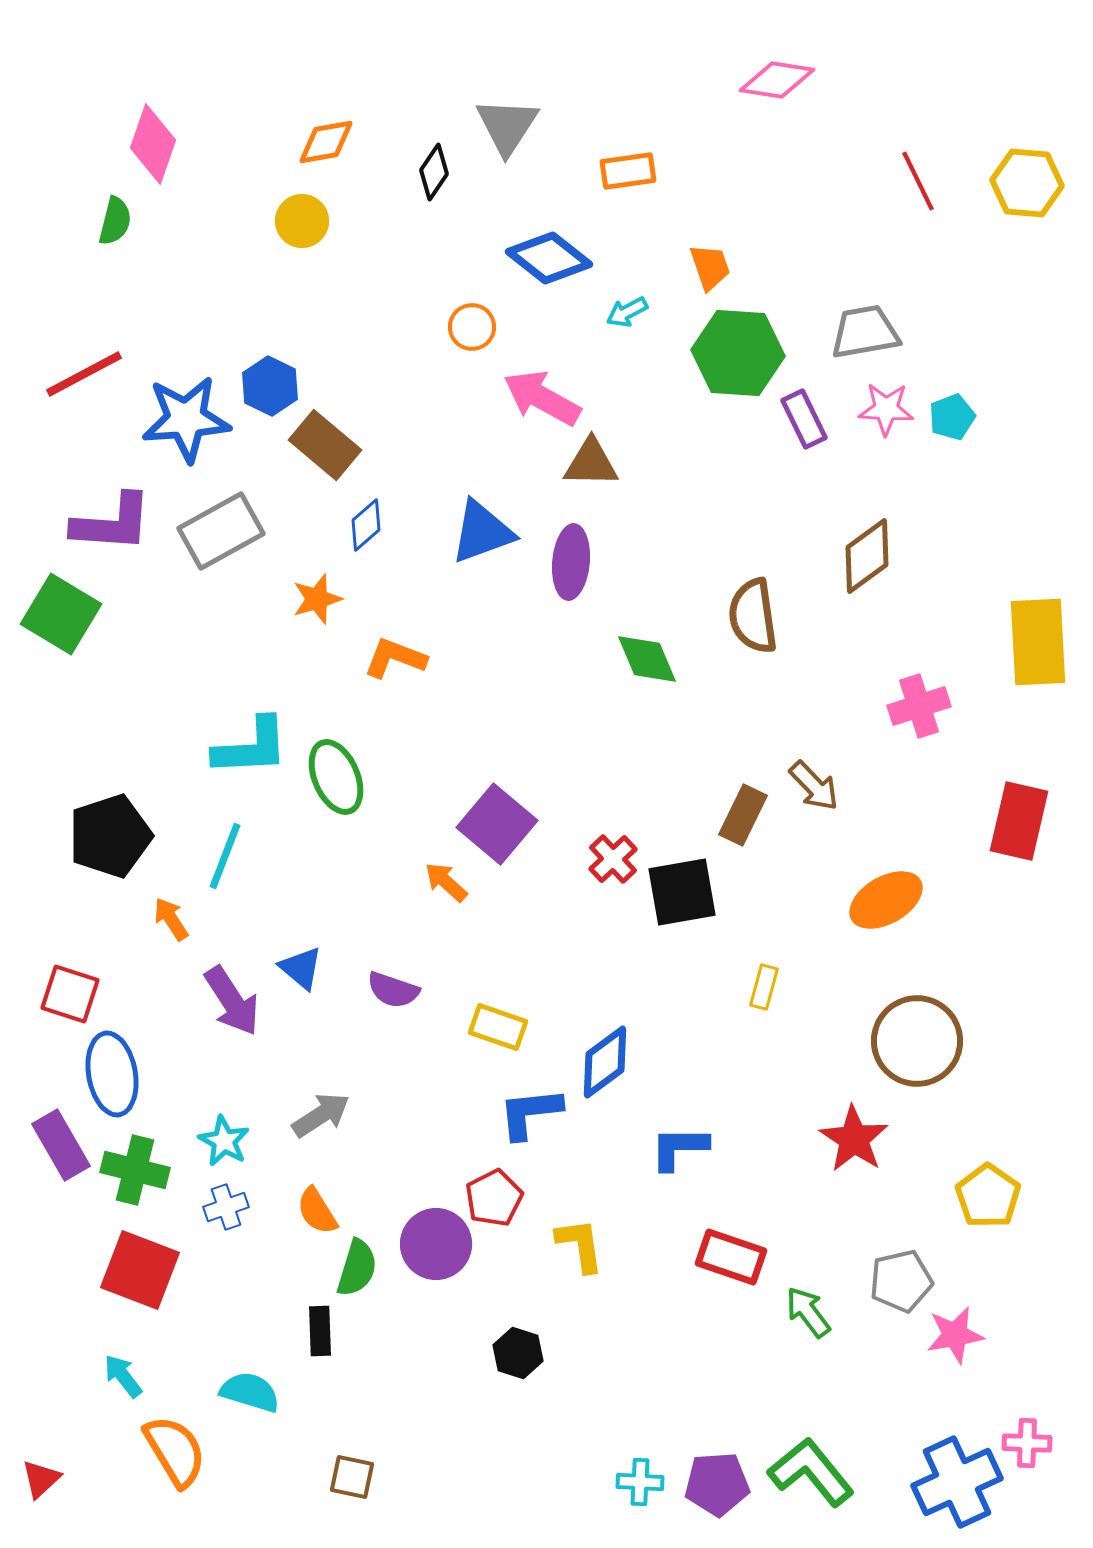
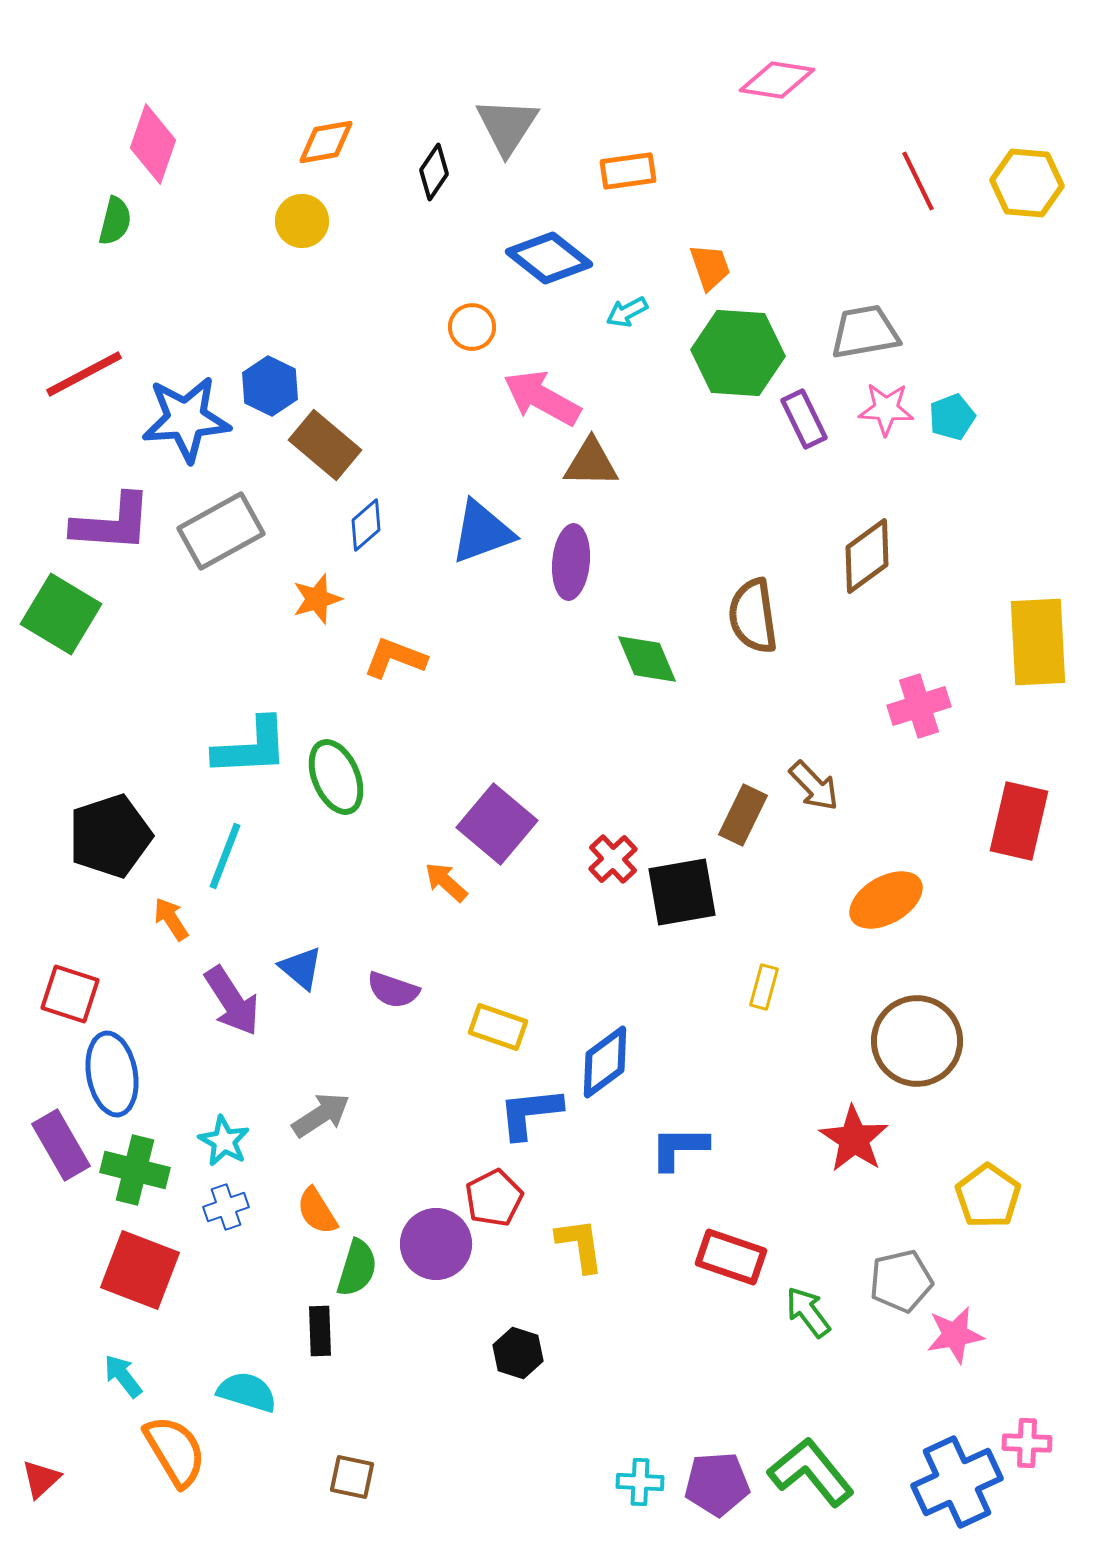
cyan semicircle at (250, 1392): moved 3 px left
